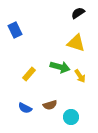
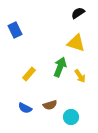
green arrow: rotated 84 degrees counterclockwise
